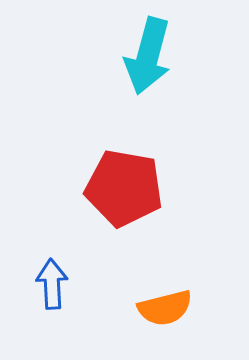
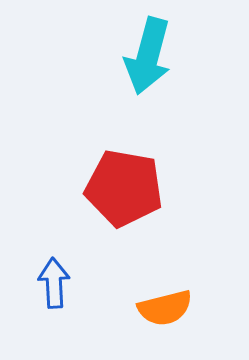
blue arrow: moved 2 px right, 1 px up
